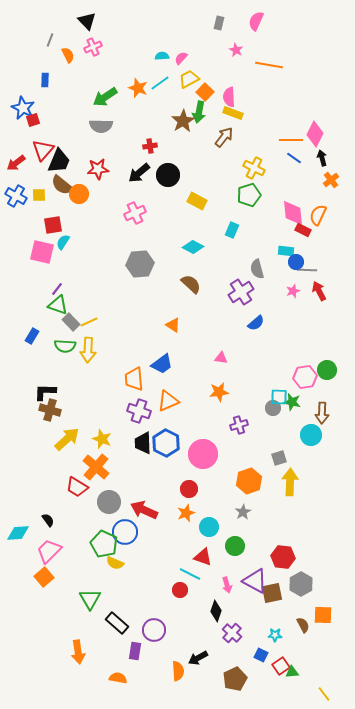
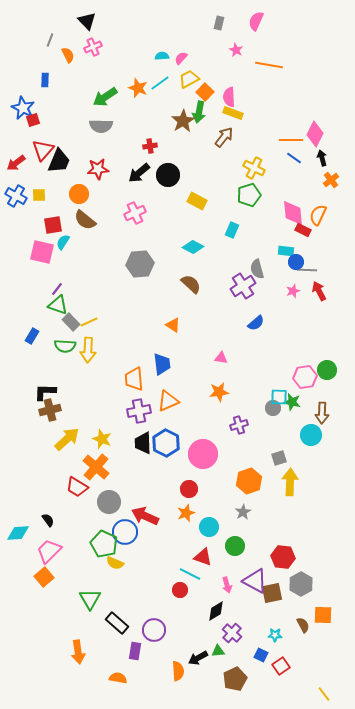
brown semicircle at (62, 185): moved 23 px right, 35 px down
purple cross at (241, 292): moved 2 px right, 6 px up
blue trapezoid at (162, 364): rotated 60 degrees counterclockwise
brown cross at (50, 410): rotated 30 degrees counterclockwise
purple cross at (139, 411): rotated 30 degrees counterclockwise
red arrow at (144, 510): moved 1 px right, 6 px down
black diamond at (216, 611): rotated 40 degrees clockwise
green triangle at (292, 672): moved 74 px left, 21 px up
